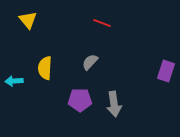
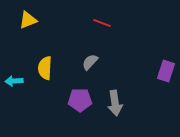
yellow triangle: rotated 48 degrees clockwise
gray arrow: moved 1 px right, 1 px up
